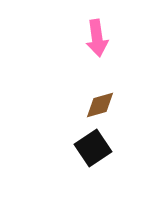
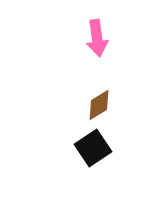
brown diamond: moved 1 px left; rotated 16 degrees counterclockwise
